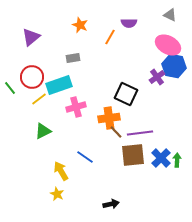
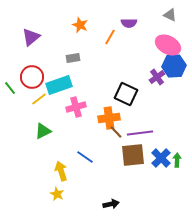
blue hexagon: rotated 15 degrees counterclockwise
yellow arrow: rotated 12 degrees clockwise
